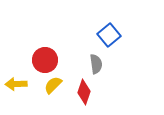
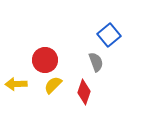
gray semicircle: moved 2 px up; rotated 12 degrees counterclockwise
